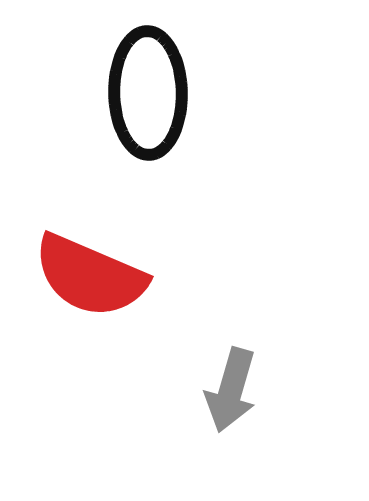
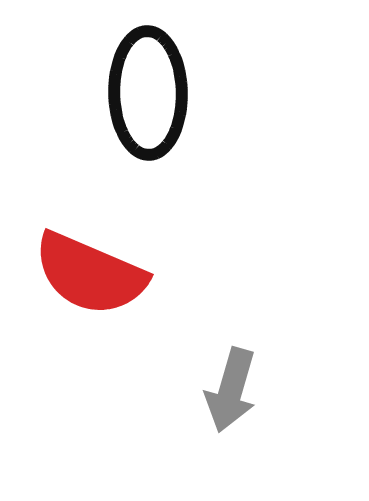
red semicircle: moved 2 px up
